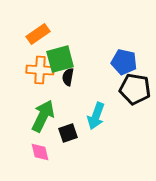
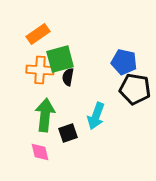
green arrow: moved 2 px right, 1 px up; rotated 20 degrees counterclockwise
